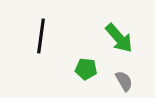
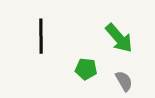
black line: rotated 8 degrees counterclockwise
